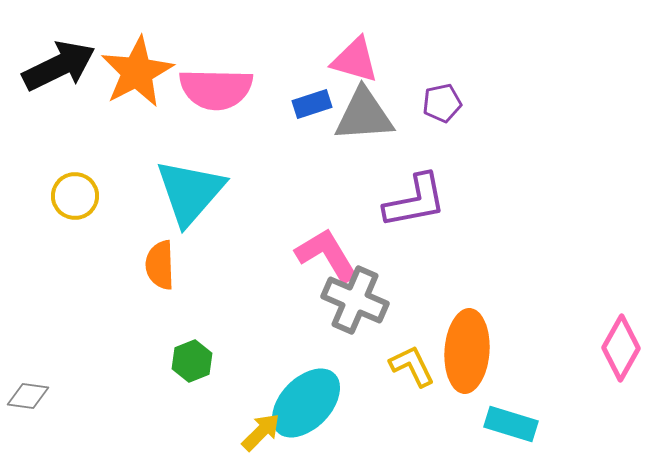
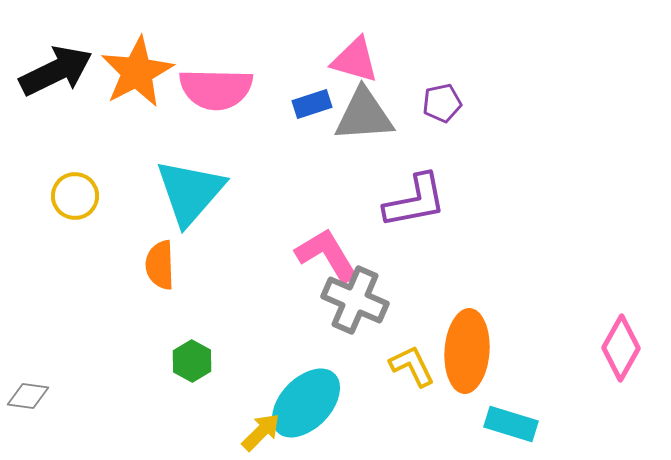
black arrow: moved 3 px left, 5 px down
green hexagon: rotated 9 degrees counterclockwise
